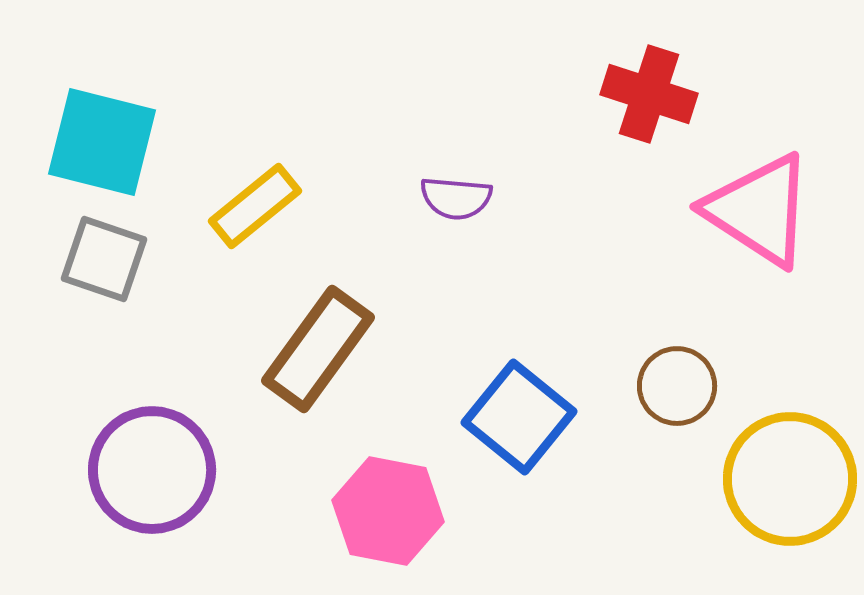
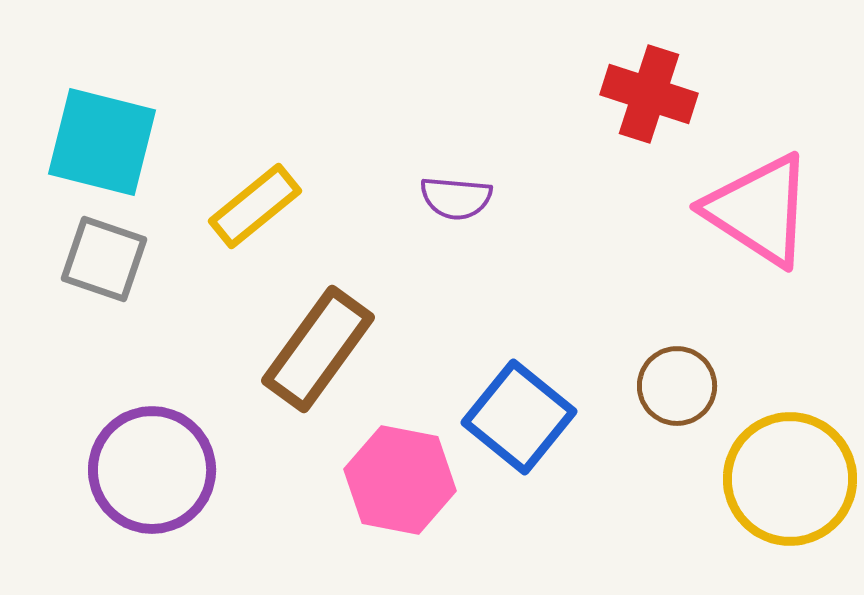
pink hexagon: moved 12 px right, 31 px up
